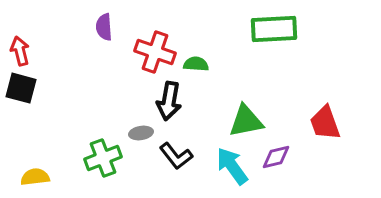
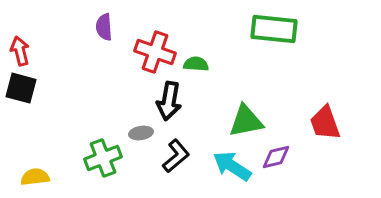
green rectangle: rotated 9 degrees clockwise
black L-shape: rotated 92 degrees counterclockwise
cyan arrow: rotated 21 degrees counterclockwise
